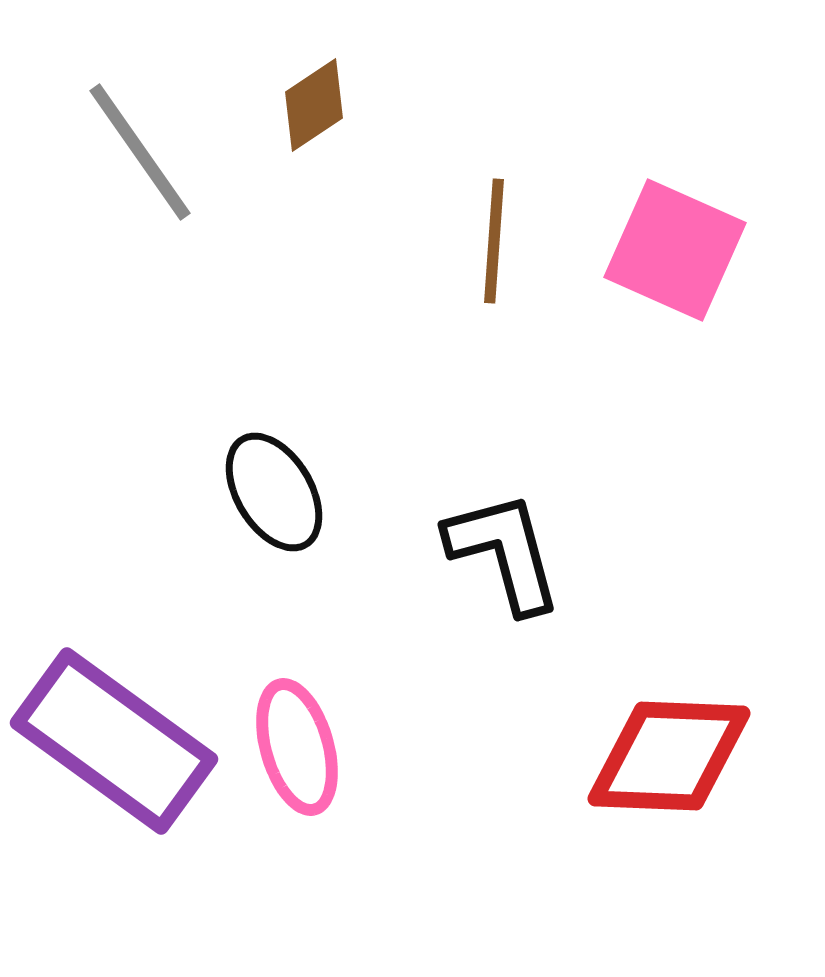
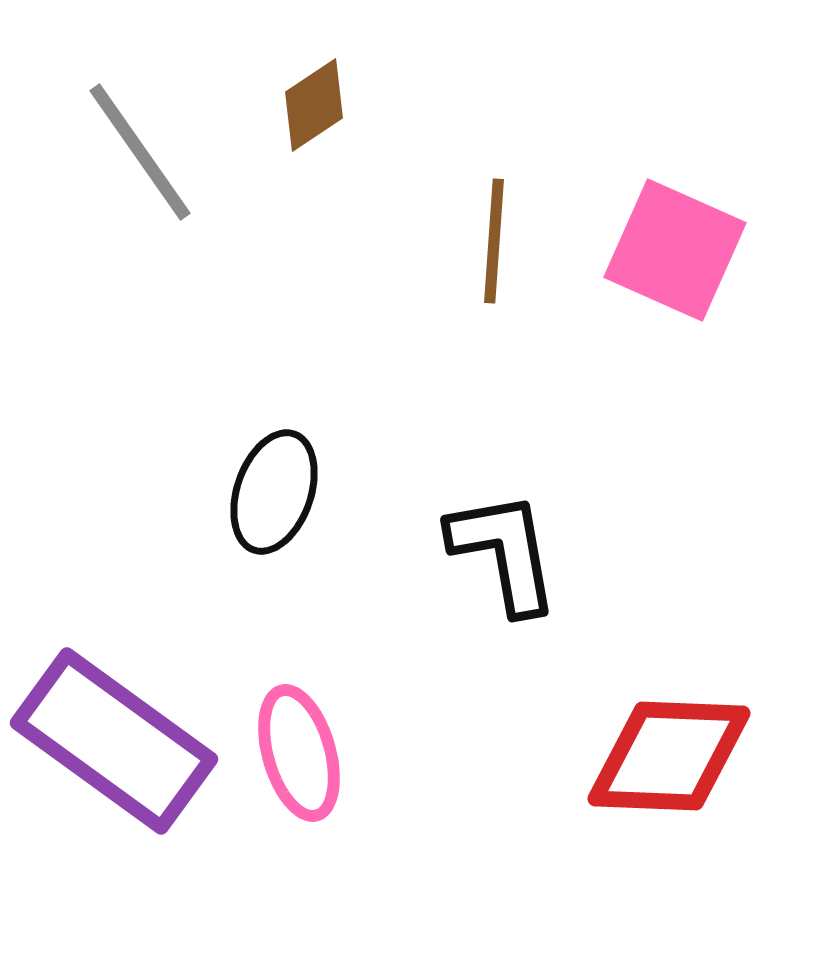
black ellipse: rotated 50 degrees clockwise
black L-shape: rotated 5 degrees clockwise
pink ellipse: moved 2 px right, 6 px down
